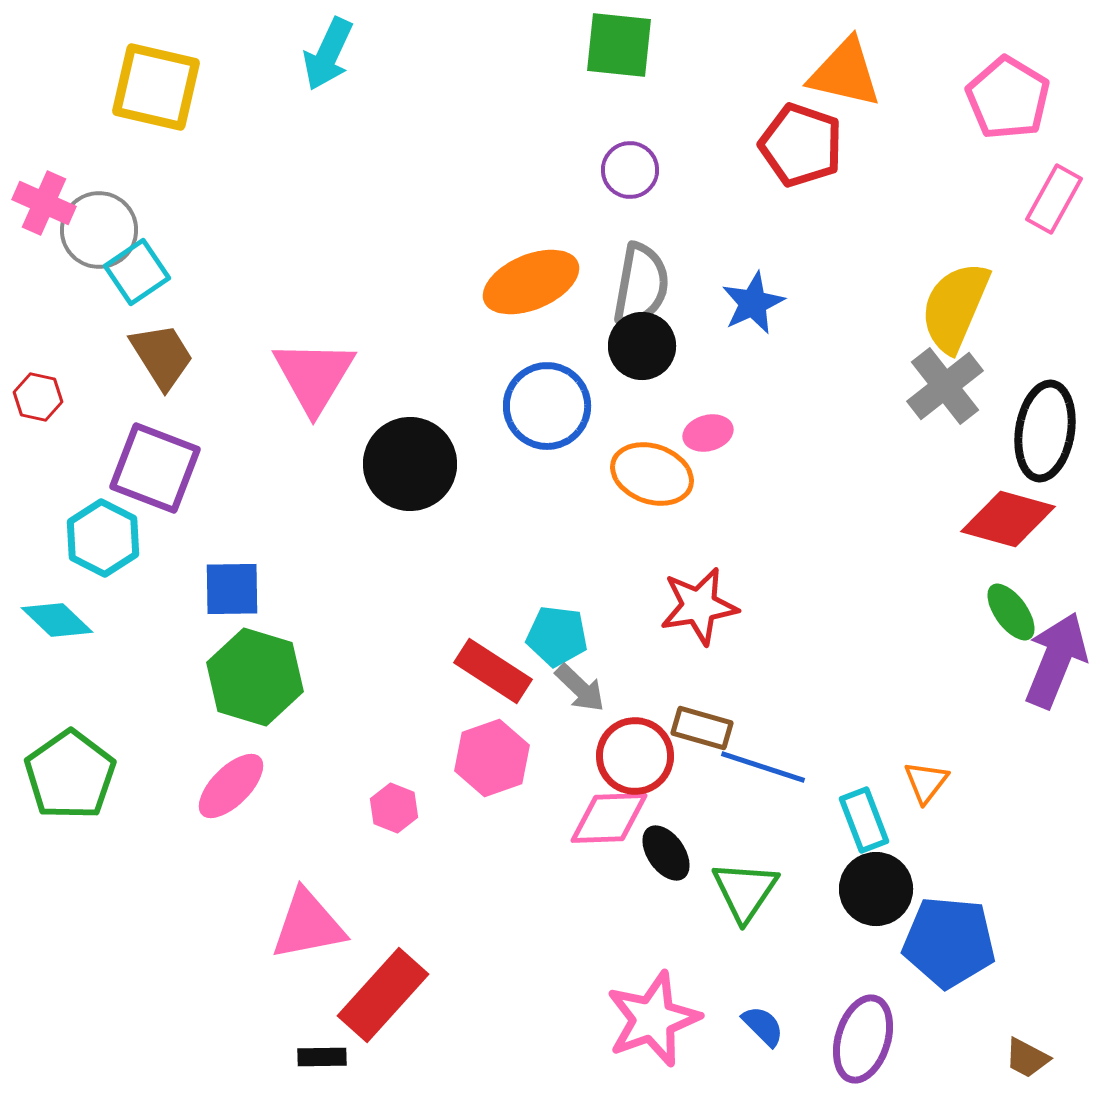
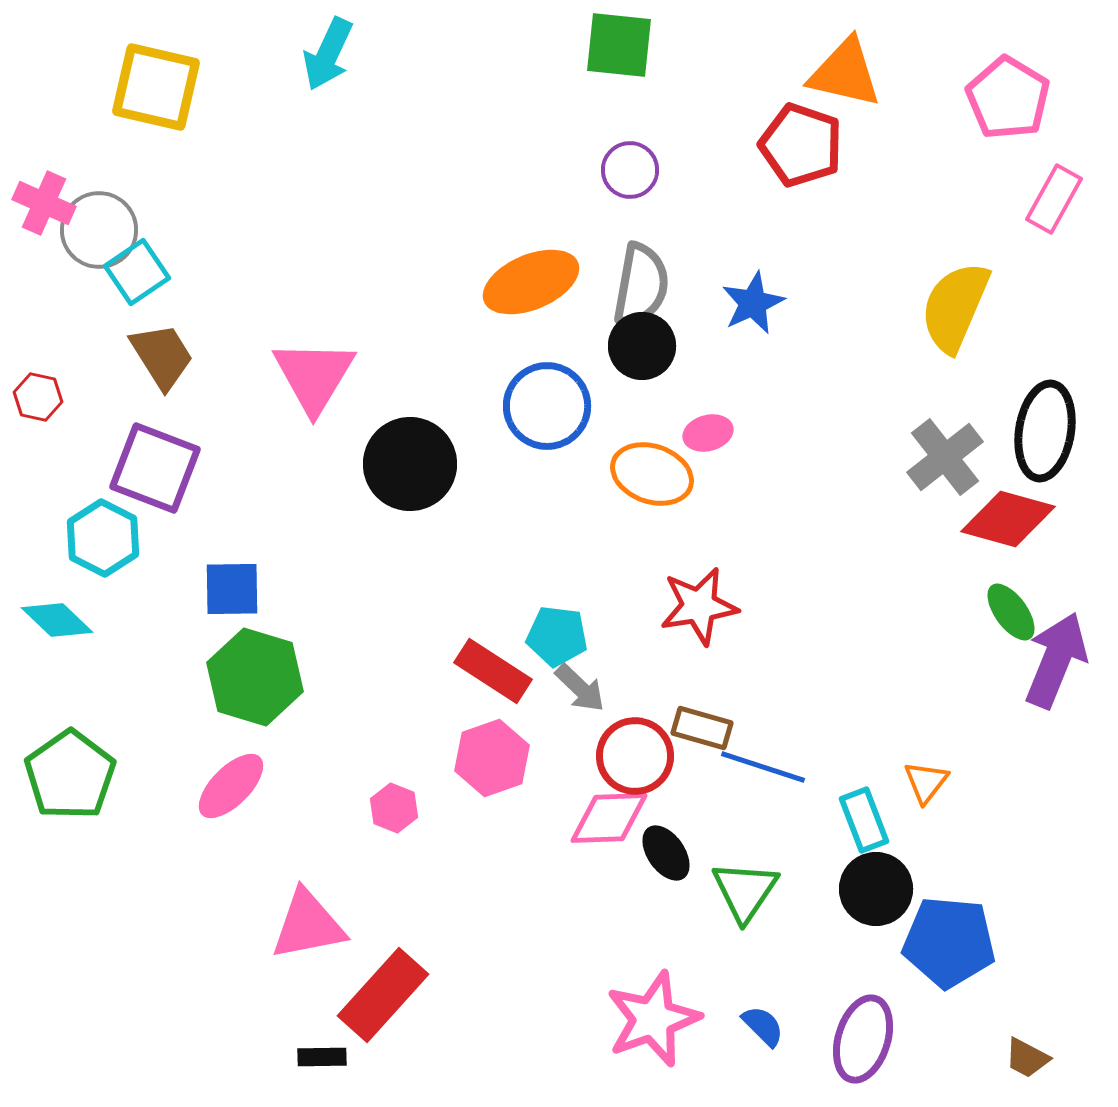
gray cross at (945, 386): moved 71 px down
